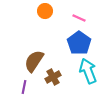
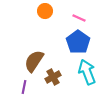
blue pentagon: moved 1 px left, 1 px up
cyan arrow: moved 1 px left, 1 px down
